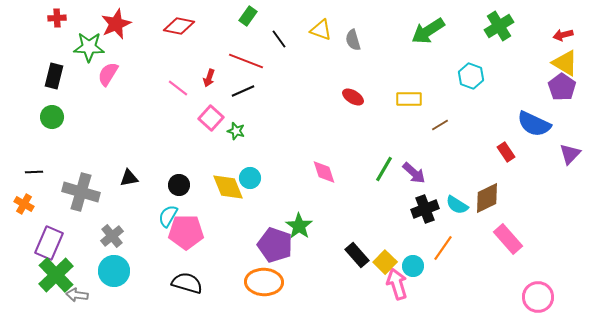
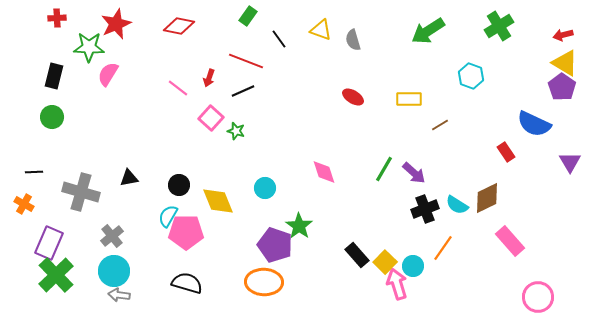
purple triangle at (570, 154): moved 8 px down; rotated 15 degrees counterclockwise
cyan circle at (250, 178): moved 15 px right, 10 px down
yellow diamond at (228, 187): moved 10 px left, 14 px down
pink rectangle at (508, 239): moved 2 px right, 2 px down
gray arrow at (77, 295): moved 42 px right
